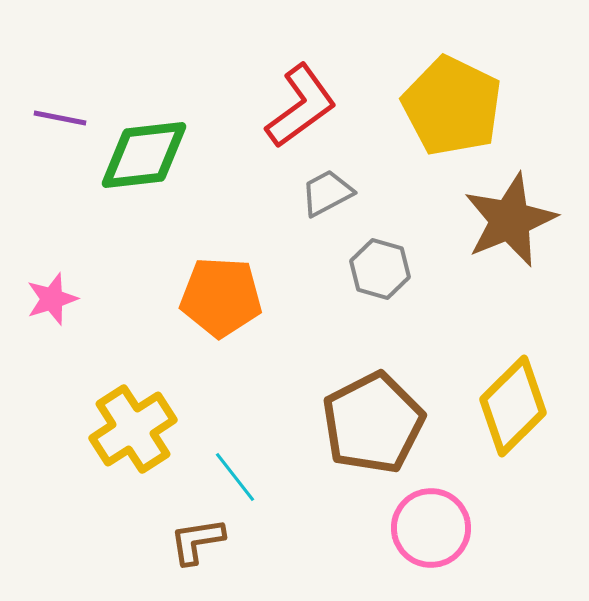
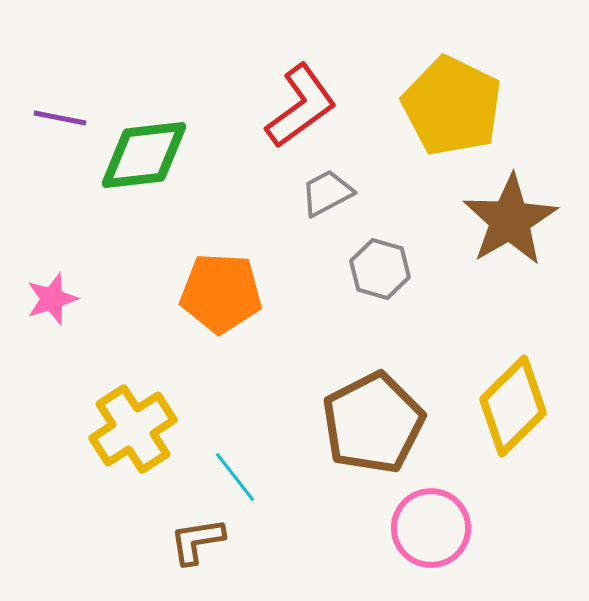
brown star: rotated 8 degrees counterclockwise
orange pentagon: moved 4 px up
